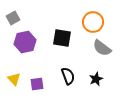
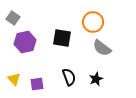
gray square: rotated 24 degrees counterclockwise
black semicircle: moved 1 px right, 1 px down
